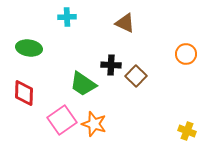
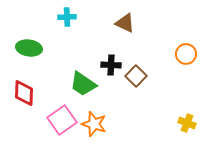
yellow cross: moved 8 px up
